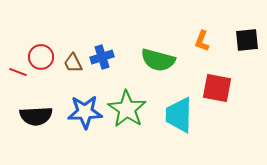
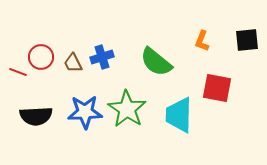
green semicircle: moved 2 px left, 2 px down; rotated 24 degrees clockwise
